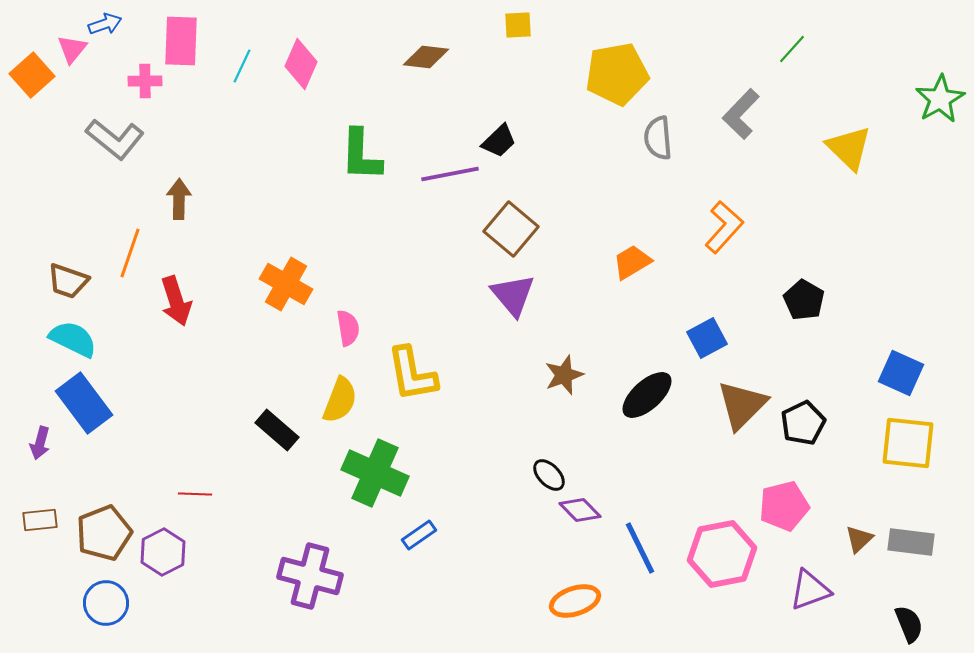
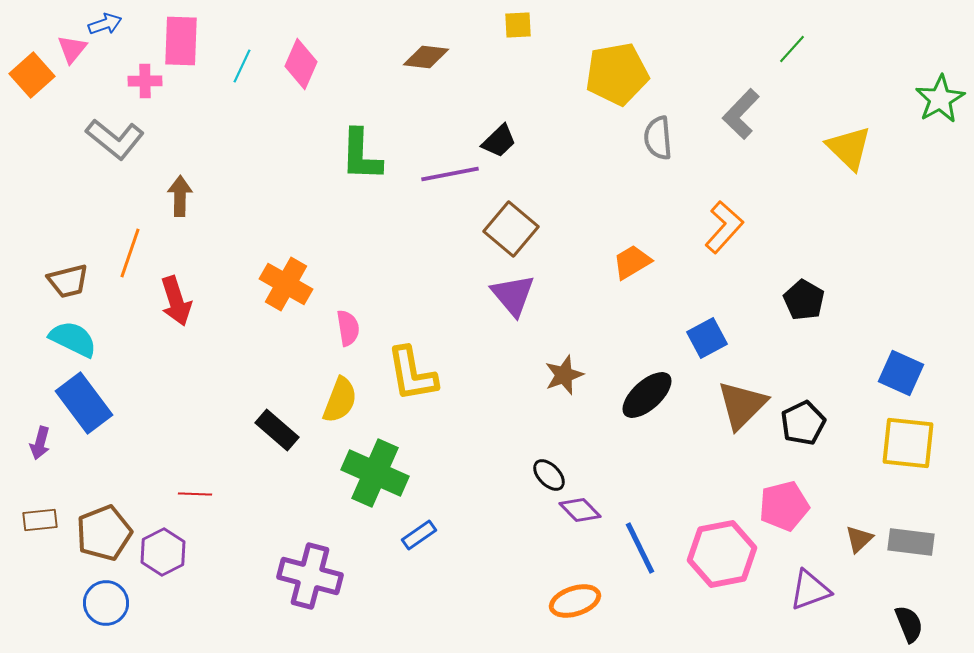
brown arrow at (179, 199): moved 1 px right, 3 px up
brown trapezoid at (68, 281): rotated 33 degrees counterclockwise
